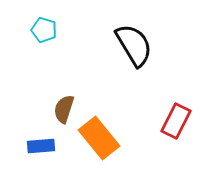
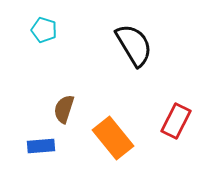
orange rectangle: moved 14 px right
